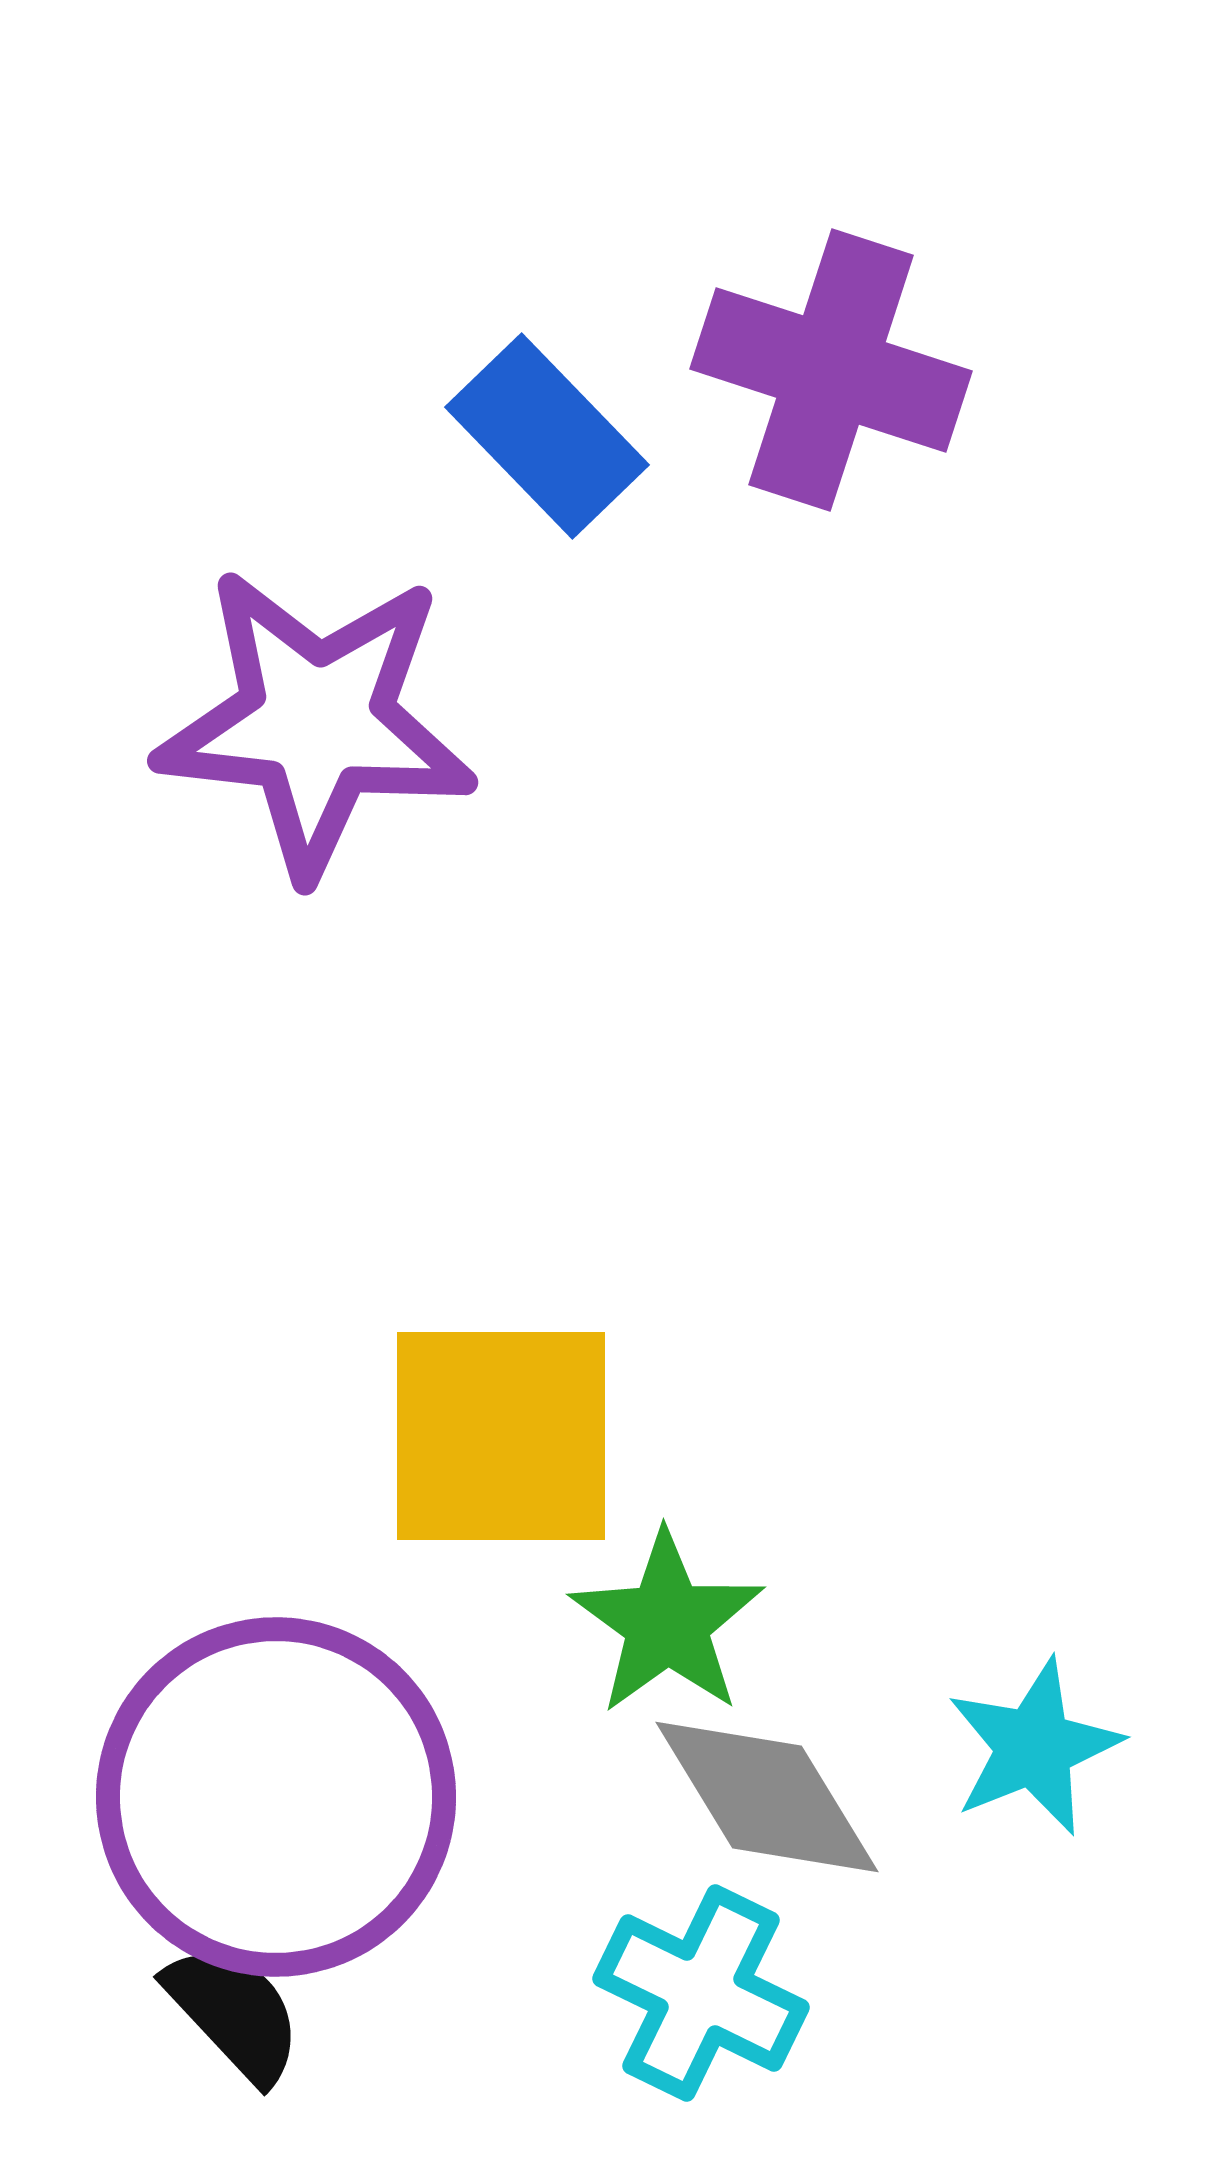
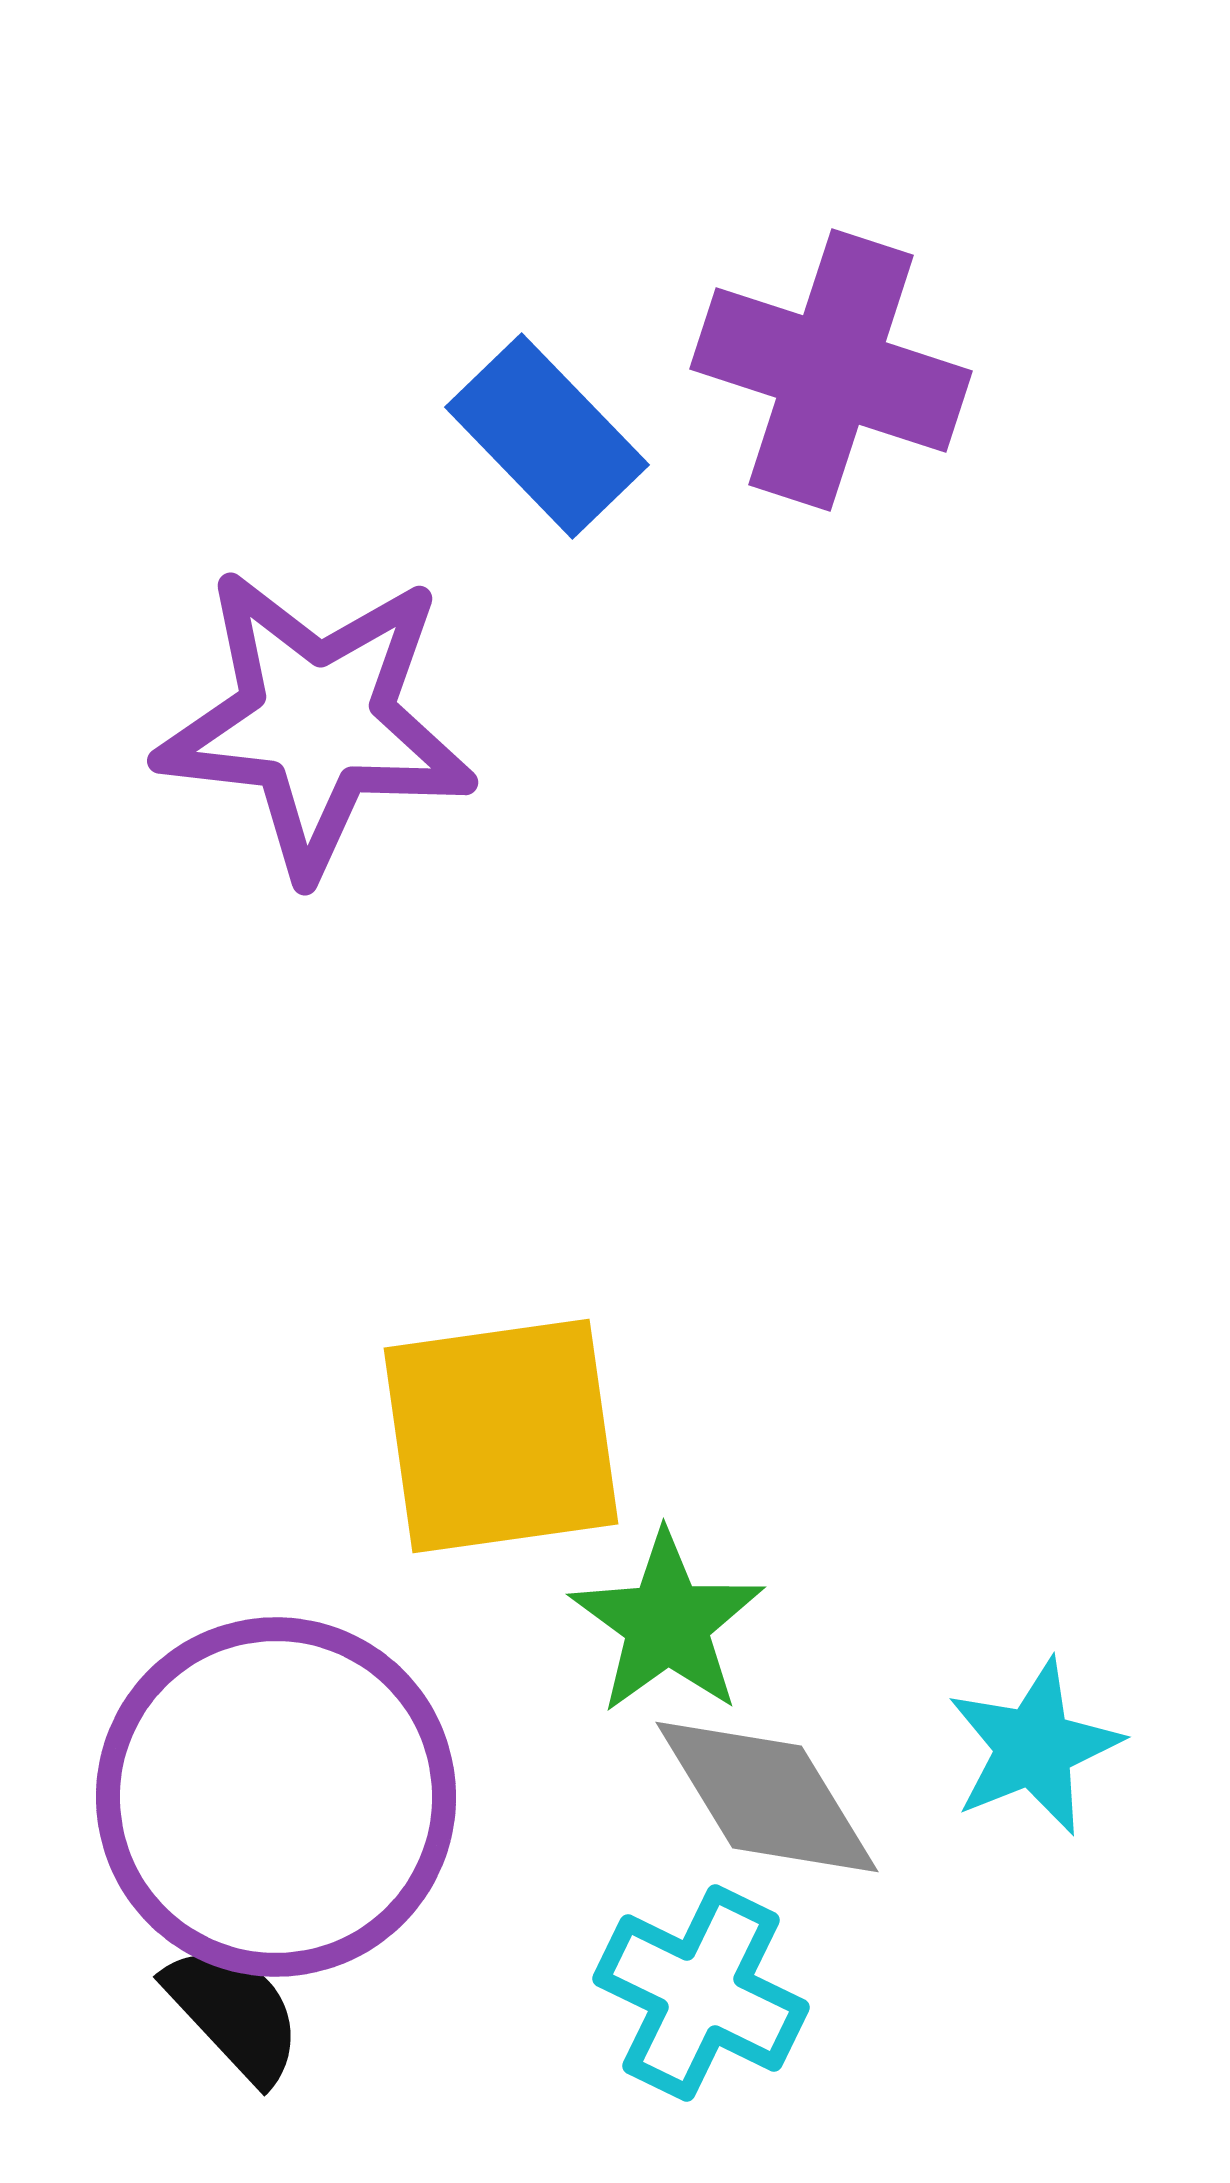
yellow square: rotated 8 degrees counterclockwise
